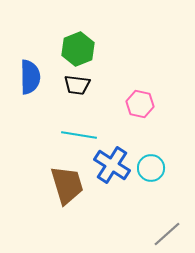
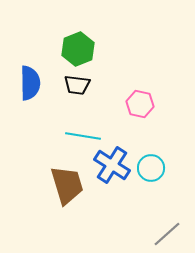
blue semicircle: moved 6 px down
cyan line: moved 4 px right, 1 px down
